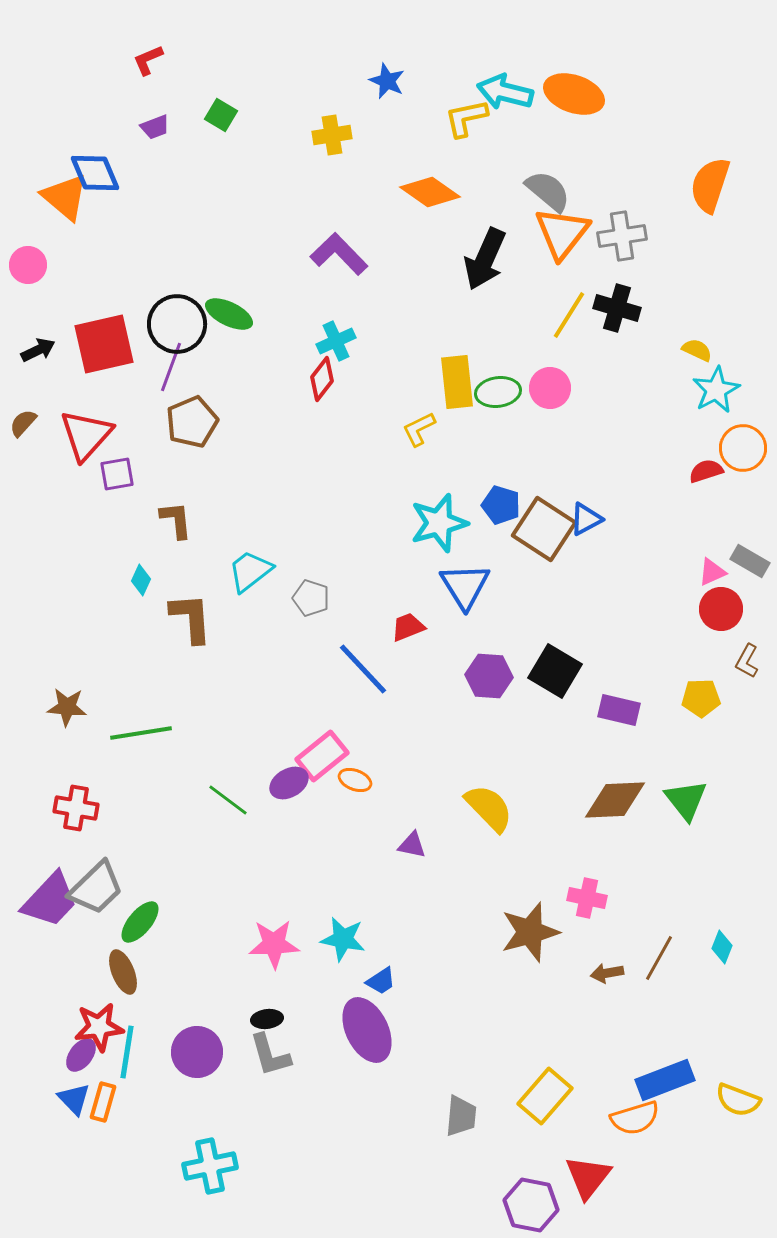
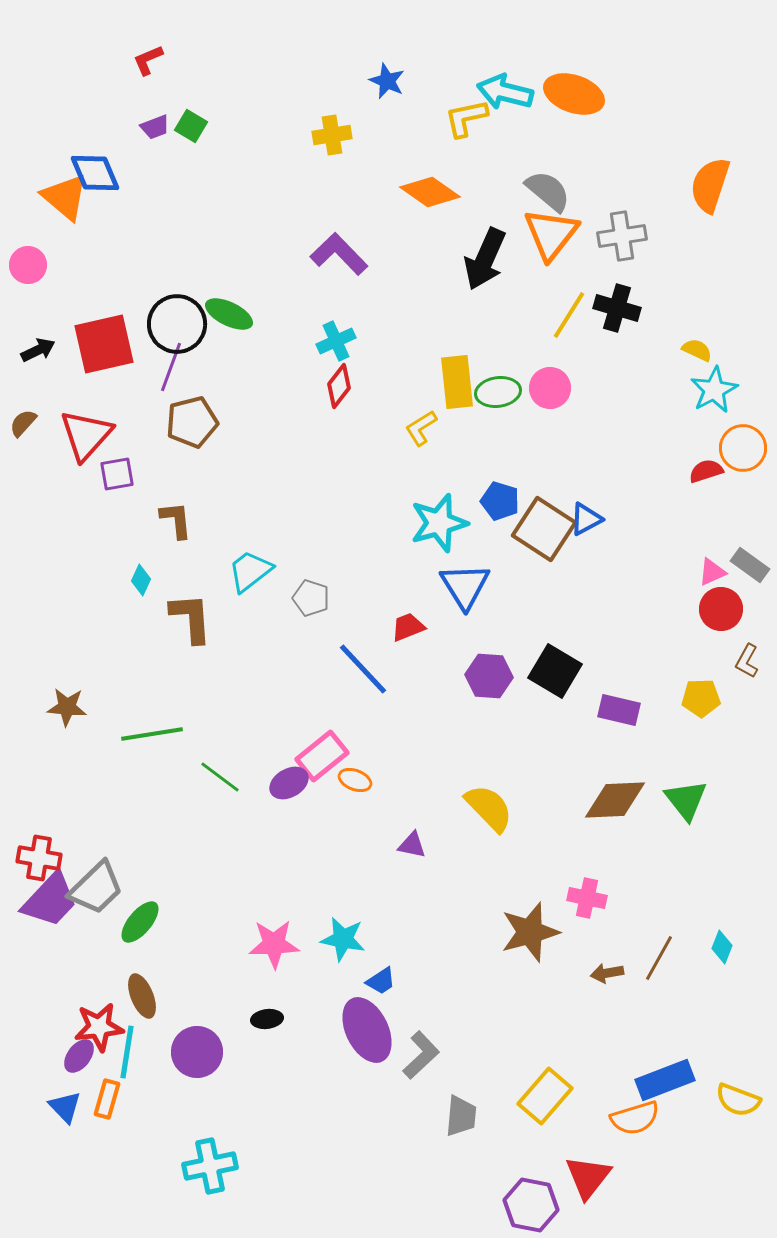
green square at (221, 115): moved 30 px left, 11 px down
orange triangle at (562, 233): moved 11 px left, 1 px down
red diamond at (322, 379): moved 17 px right, 7 px down
cyan star at (716, 390): moved 2 px left
brown pentagon at (192, 422): rotated 9 degrees clockwise
yellow L-shape at (419, 429): moved 2 px right, 1 px up; rotated 6 degrees counterclockwise
blue pentagon at (501, 505): moved 1 px left, 4 px up
gray rectangle at (750, 561): moved 4 px down; rotated 6 degrees clockwise
green line at (141, 733): moved 11 px right, 1 px down
green line at (228, 800): moved 8 px left, 23 px up
red cross at (76, 808): moved 37 px left, 50 px down
brown ellipse at (123, 972): moved 19 px right, 24 px down
purple ellipse at (81, 1055): moved 2 px left, 1 px down
gray L-shape at (270, 1055): moved 151 px right; rotated 117 degrees counterclockwise
blue triangle at (74, 1099): moved 9 px left, 8 px down
orange rectangle at (103, 1102): moved 4 px right, 3 px up
